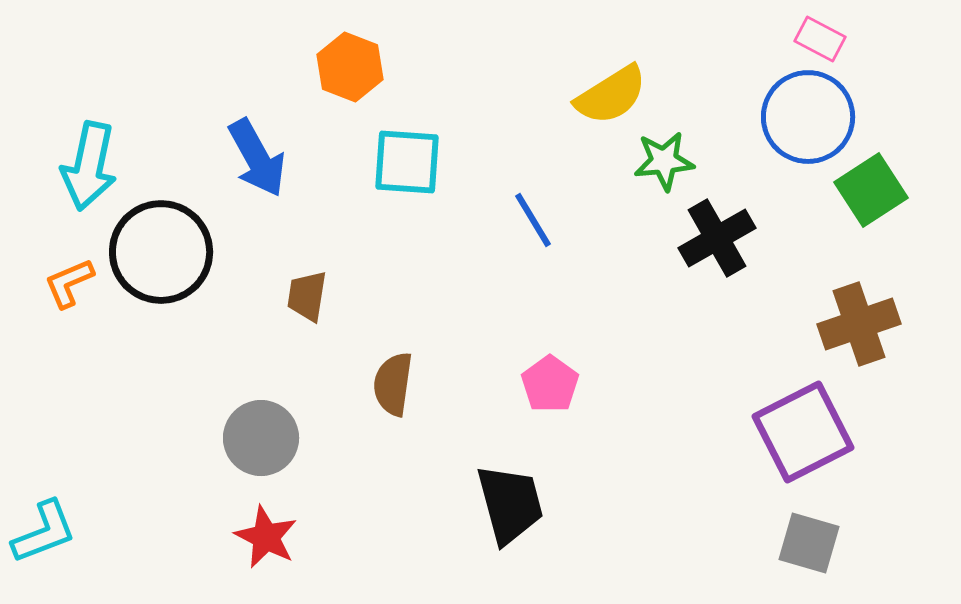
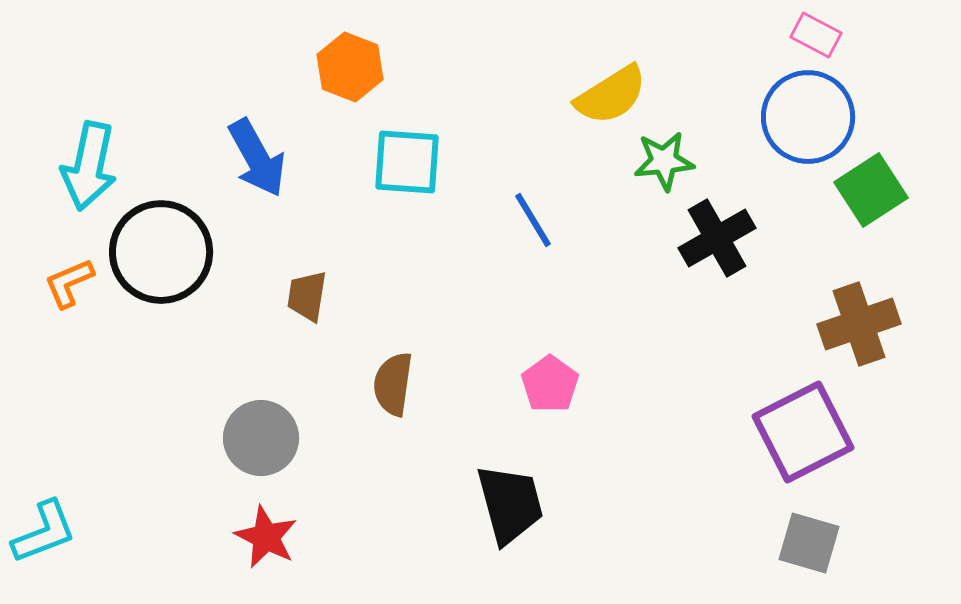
pink rectangle: moved 4 px left, 4 px up
